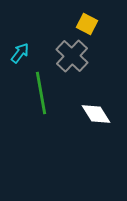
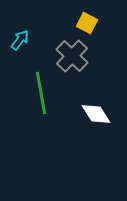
yellow square: moved 1 px up
cyan arrow: moved 13 px up
